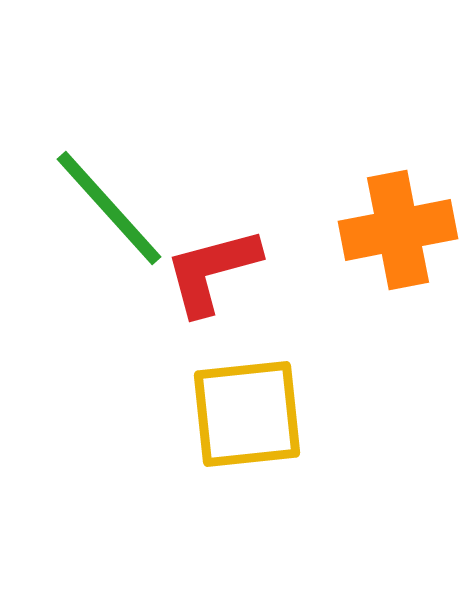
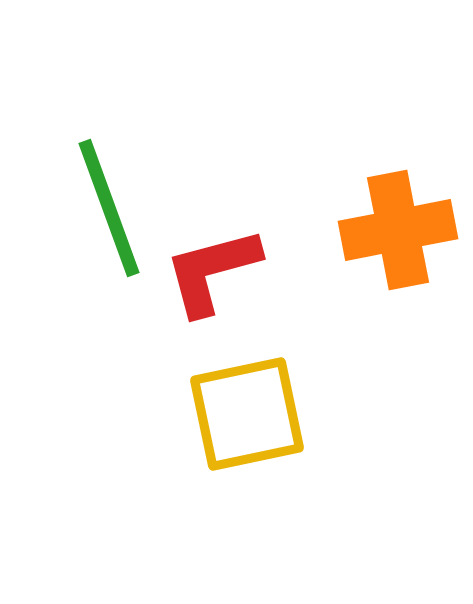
green line: rotated 22 degrees clockwise
yellow square: rotated 6 degrees counterclockwise
